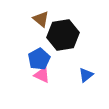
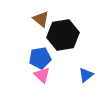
blue pentagon: moved 1 px right, 1 px up; rotated 20 degrees clockwise
pink triangle: rotated 18 degrees clockwise
